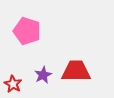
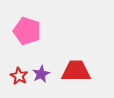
purple star: moved 2 px left, 1 px up
red star: moved 6 px right, 8 px up
